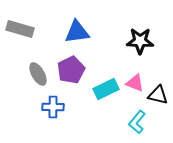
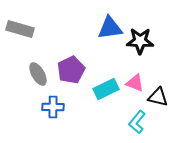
blue triangle: moved 33 px right, 4 px up
black triangle: moved 2 px down
